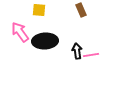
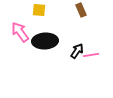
black arrow: rotated 42 degrees clockwise
